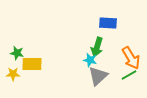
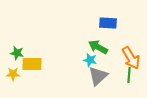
green arrow: moved 1 px right; rotated 102 degrees clockwise
green line: rotated 56 degrees counterclockwise
